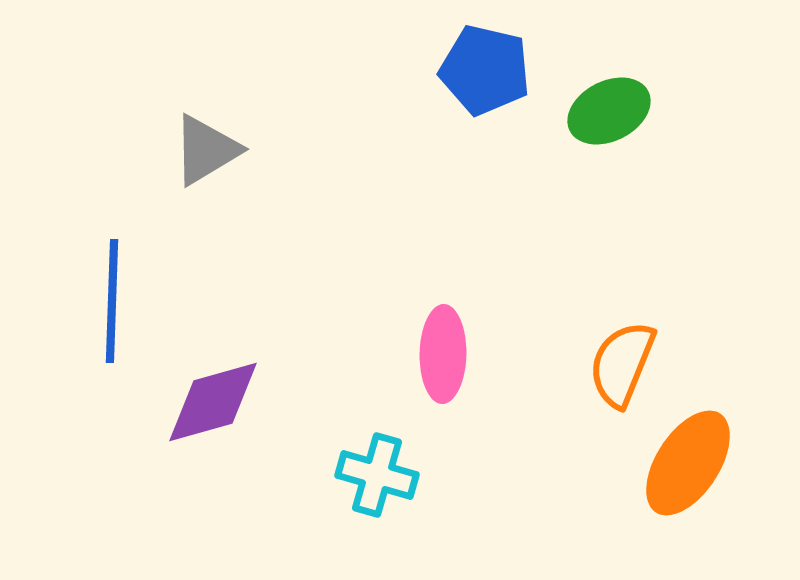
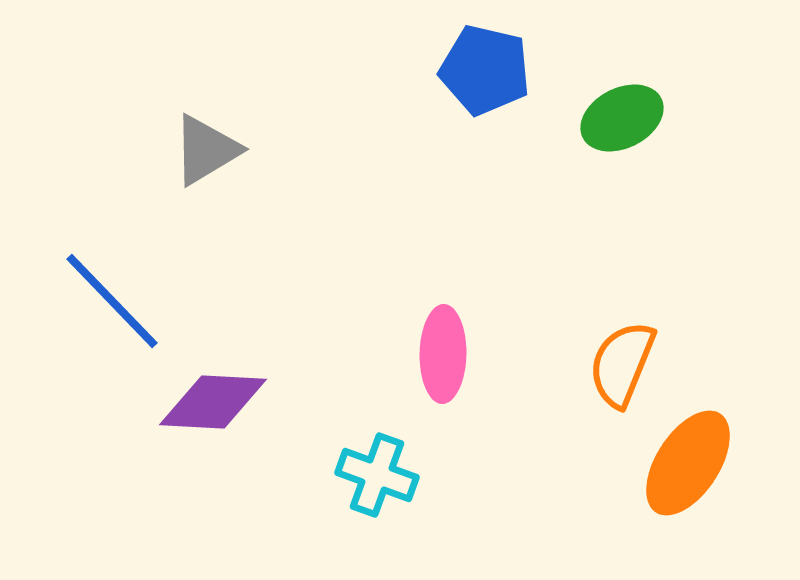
green ellipse: moved 13 px right, 7 px down
blue line: rotated 46 degrees counterclockwise
purple diamond: rotated 19 degrees clockwise
cyan cross: rotated 4 degrees clockwise
